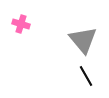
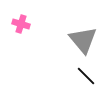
black line: rotated 15 degrees counterclockwise
